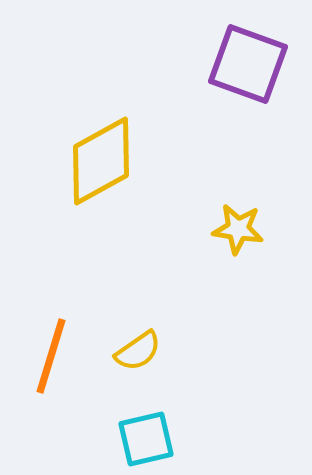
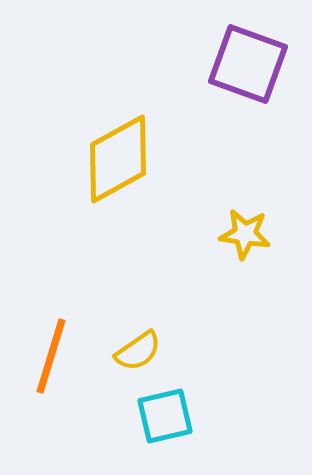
yellow diamond: moved 17 px right, 2 px up
yellow star: moved 7 px right, 5 px down
cyan square: moved 19 px right, 23 px up
